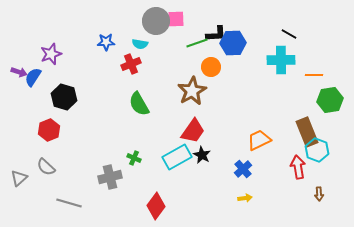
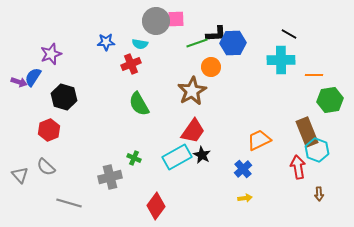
purple arrow: moved 10 px down
gray triangle: moved 1 px right, 3 px up; rotated 30 degrees counterclockwise
